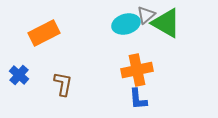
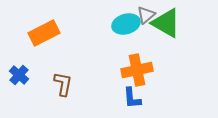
blue L-shape: moved 6 px left, 1 px up
